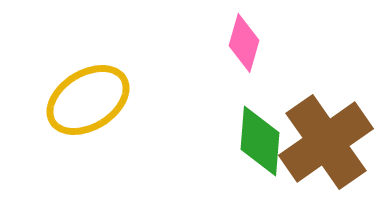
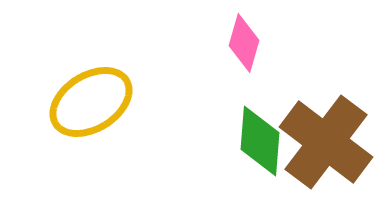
yellow ellipse: moved 3 px right, 2 px down
brown cross: rotated 18 degrees counterclockwise
